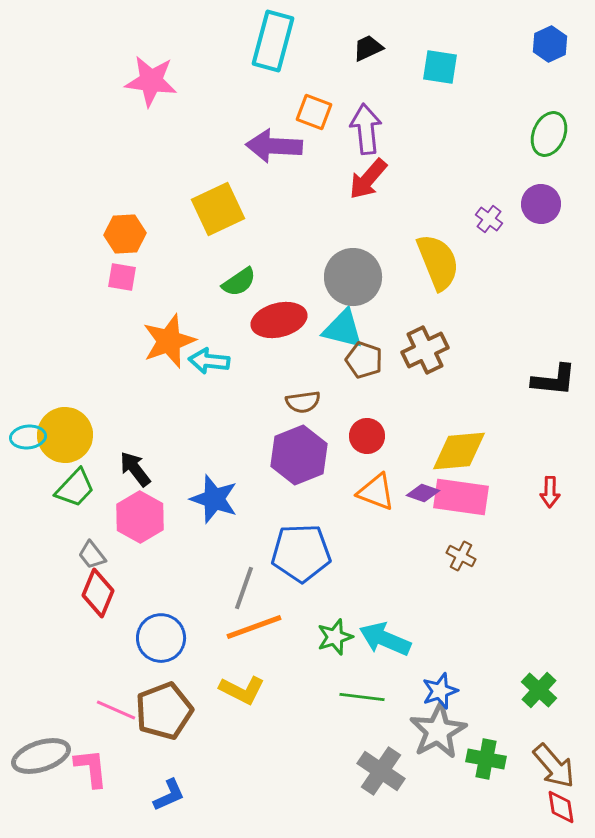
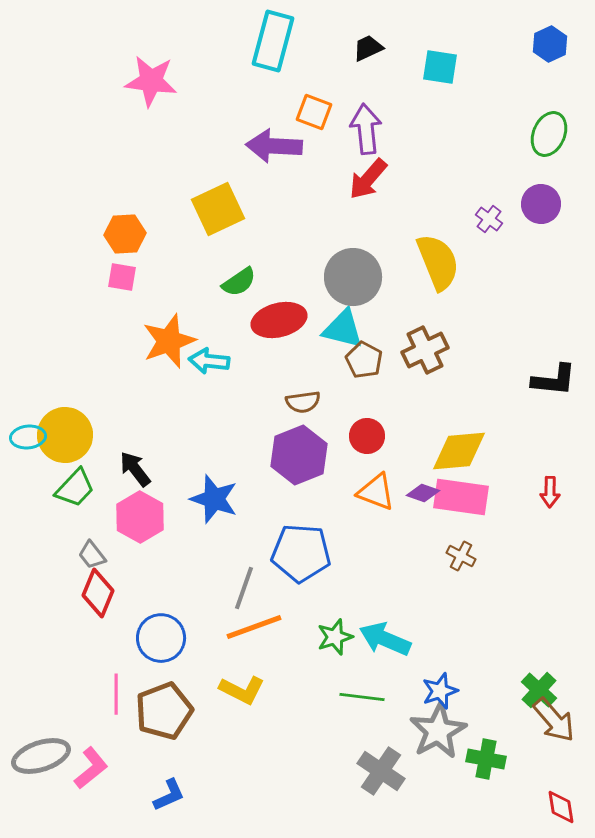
brown pentagon at (364, 360): rotated 9 degrees clockwise
blue pentagon at (301, 553): rotated 6 degrees clockwise
pink line at (116, 710): moved 16 px up; rotated 66 degrees clockwise
brown arrow at (554, 766): moved 46 px up
pink L-shape at (91, 768): rotated 57 degrees clockwise
